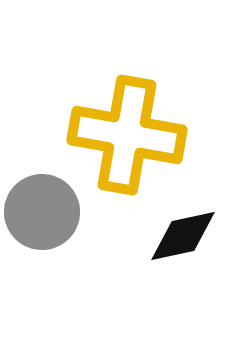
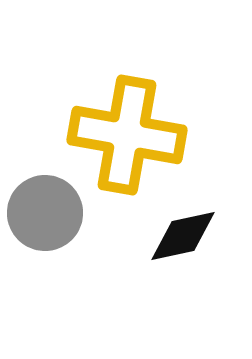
gray circle: moved 3 px right, 1 px down
